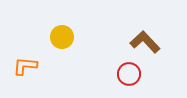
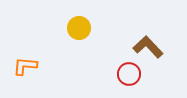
yellow circle: moved 17 px right, 9 px up
brown L-shape: moved 3 px right, 5 px down
